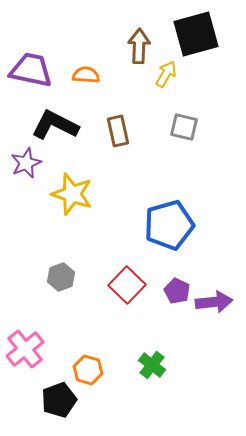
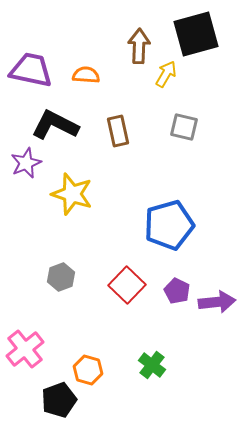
purple arrow: moved 3 px right
